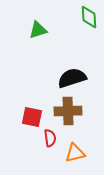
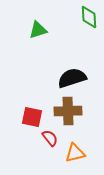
red semicircle: rotated 30 degrees counterclockwise
